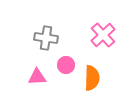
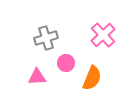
gray cross: rotated 25 degrees counterclockwise
pink circle: moved 2 px up
orange semicircle: rotated 20 degrees clockwise
